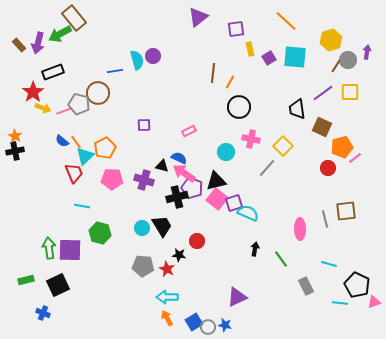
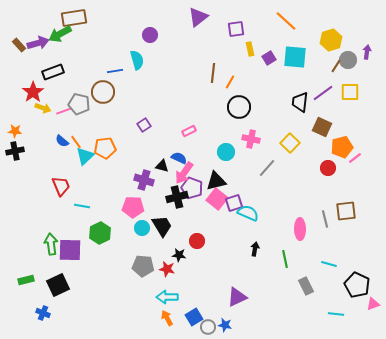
brown rectangle at (74, 18): rotated 60 degrees counterclockwise
purple arrow at (38, 43): rotated 120 degrees counterclockwise
purple circle at (153, 56): moved 3 px left, 21 px up
brown circle at (98, 93): moved 5 px right, 1 px up
black trapezoid at (297, 109): moved 3 px right, 7 px up; rotated 15 degrees clockwise
purple square at (144, 125): rotated 32 degrees counterclockwise
orange star at (15, 136): moved 5 px up; rotated 24 degrees counterclockwise
yellow square at (283, 146): moved 7 px right, 3 px up
orange pentagon at (105, 148): rotated 20 degrees clockwise
red trapezoid at (74, 173): moved 13 px left, 13 px down
pink arrow at (184, 173): rotated 90 degrees counterclockwise
pink pentagon at (112, 179): moved 21 px right, 28 px down
green hexagon at (100, 233): rotated 20 degrees clockwise
green arrow at (49, 248): moved 2 px right, 4 px up
green line at (281, 259): moved 4 px right; rotated 24 degrees clockwise
red star at (167, 269): rotated 14 degrees counterclockwise
pink triangle at (374, 302): moved 1 px left, 2 px down
cyan line at (340, 303): moved 4 px left, 11 px down
blue square at (194, 322): moved 5 px up
